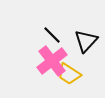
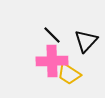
pink cross: rotated 36 degrees clockwise
